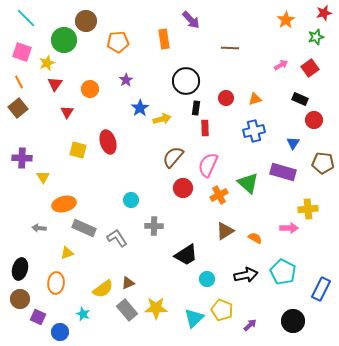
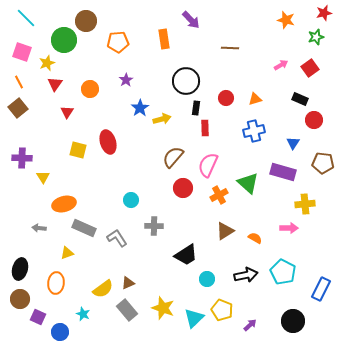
orange star at (286, 20): rotated 24 degrees counterclockwise
yellow cross at (308, 209): moved 3 px left, 5 px up
yellow star at (156, 308): moved 7 px right; rotated 20 degrees clockwise
